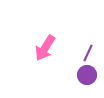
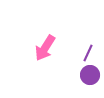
purple circle: moved 3 px right
